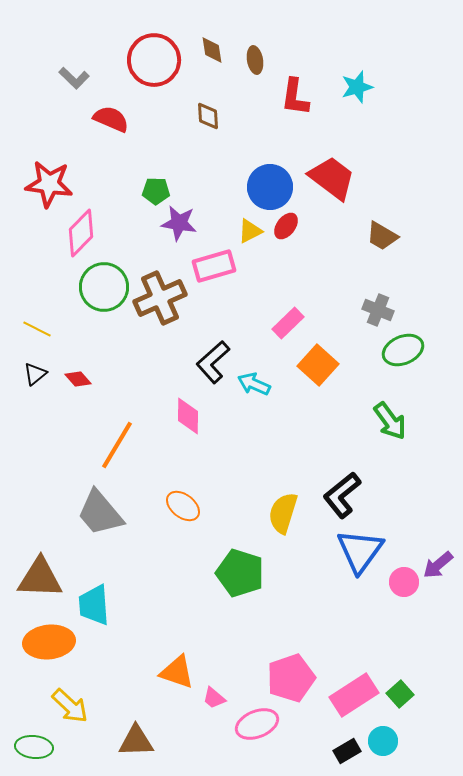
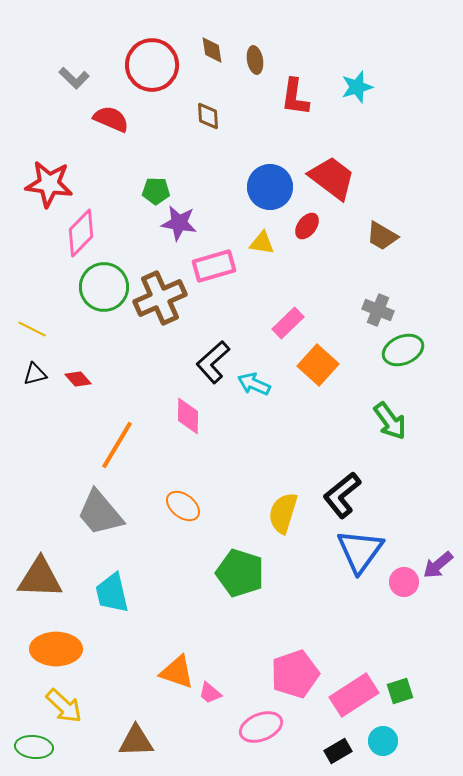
red circle at (154, 60): moved 2 px left, 5 px down
red ellipse at (286, 226): moved 21 px right
yellow triangle at (250, 231): moved 12 px right, 12 px down; rotated 36 degrees clockwise
yellow line at (37, 329): moved 5 px left
black triangle at (35, 374): rotated 25 degrees clockwise
cyan trapezoid at (94, 605): moved 18 px right, 12 px up; rotated 9 degrees counterclockwise
orange ellipse at (49, 642): moved 7 px right, 7 px down; rotated 6 degrees clockwise
pink pentagon at (291, 678): moved 4 px right, 4 px up
green square at (400, 694): moved 3 px up; rotated 24 degrees clockwise
pink trapezoid at (214, 698): moved 4 px left, 5 px up
yellow arrow at (70, 706): moved 6 px left
pink ellipse at (257, 724): moved 4 px right, 3 px down
black rectangle at (347, 751): moved 9 px left
